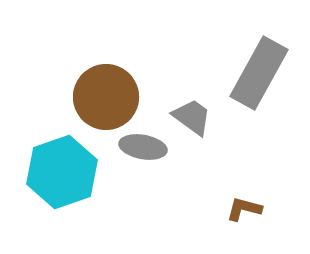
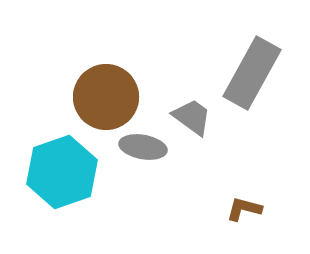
gray rectangle: moved 7 px left
